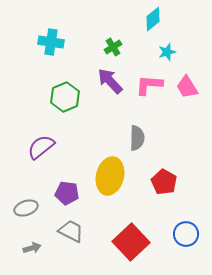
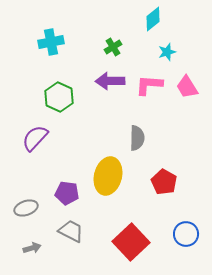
cyan cross: rotated 20 degrees counterclockwise
purple arrow: rotated 48 degrees counterclockwise
green hexagon: moved 6 px left; rotated 12 degrees counterclockwise
purple semicircle: moved 6 px left, 9 px up; rotated 8 degrees counterclockwise
yellow ellipse: moved 2 px left
